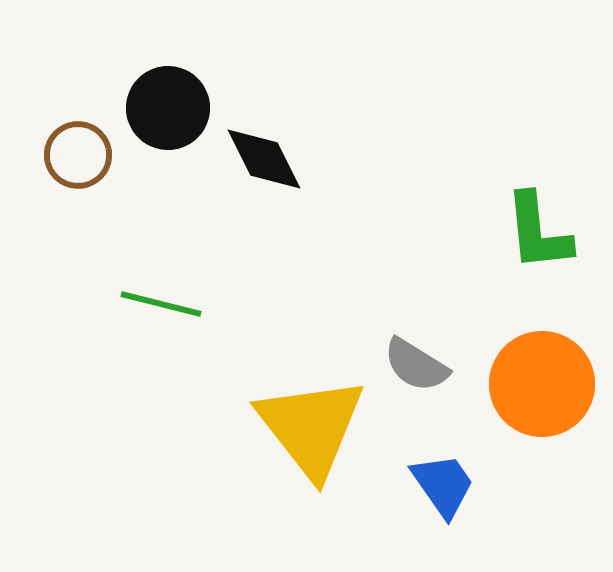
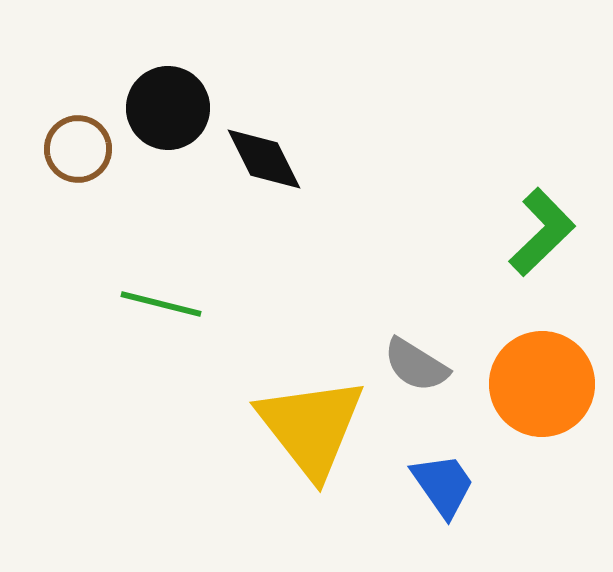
brown circle: moved 6 px up
green L-shape: moved 4 px right; rotated 128 degrees counterclockwise
